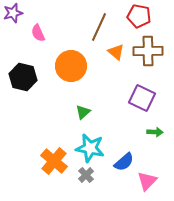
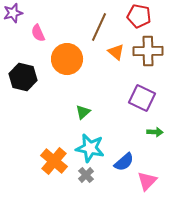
orange circle: moved 4 px left, 7 px up
